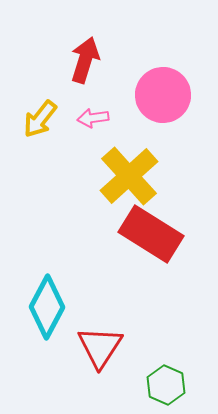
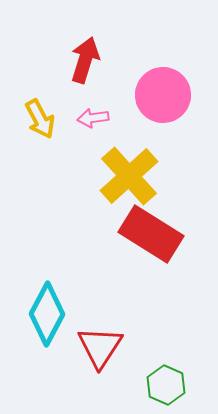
yellow arrow: rotated 66 degrees counterclockwise
cyan diamond: moved 7 px down
